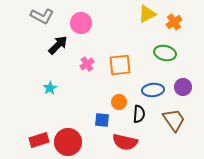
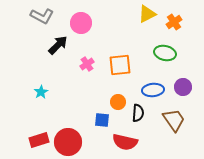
cyan star: moved 9 px left, 4 px down
orange circle: moved 1 px left
black semicircle: moved 1 px left, 1 px up
